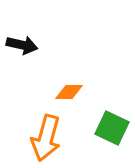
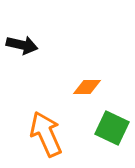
orange diamond: moved 18 px right, 5 px up
orange arrow: moved 4 px up; rotated 141 degrees clockwise
